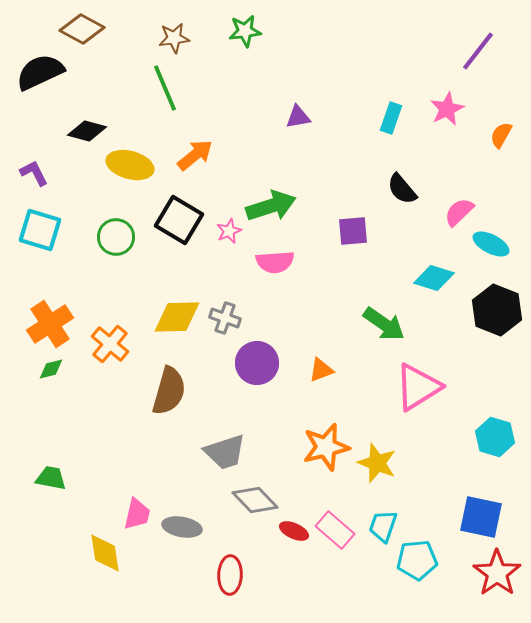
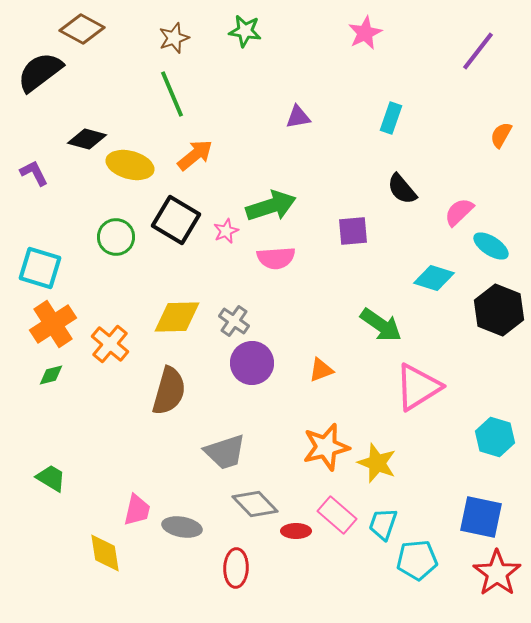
green star at (245, 31): rotated 16 degrees clockwise
brown star at (174, 38): rotated 12 degrees counterclockwise
black semicircle at (40, 72): rotated 12 degrees counterclockwise
green line at (165, 88): moved 7 px right, 6 px down
pink star at (447, 109): moved 82 px left, 76 px up
black diamond at (87, 131): moved 8 px down
black square at (179, 220): moved 3 px left
cyan square at (40, 230): moved 38 px down
pink star at (229, 231): moved 3 px left
cyan ellipse at (491, 244): moved 2 px down; rotated 6 degrees clockwise
pink semicircle at (275, 262): moved 1 px right, 4 px up
black hexagon at (497, 310): moved 2 px right
gray cross at (225, 318): moved 9 px right, 3 px down; rotated 16 degrees clockwise
orange cross at (50, 324): moved 3 px right
green arrow at (384, 324): moved 3 px left, 1 px down
purple circle at (257, 363): moved 5 px left
green diamond at (51, 369): moved 6 px down
green trapezoid at (51, 478): rotated 20 degrees clockwise
gray diamond at (255, 500): moved 4 px down
pink trapezoid at (137, 514): moved 4 px up
cyan trapezoid at (383, 526): moved 2 px up
pink rectangle at (335, 530): moved 2 px right, 15 px up
red ellipse at (294, 531): moved 2 px right; rotated 24 degrees counterclockwise
red ellipse at (230, 575): moved 6 px right, 7 px up
